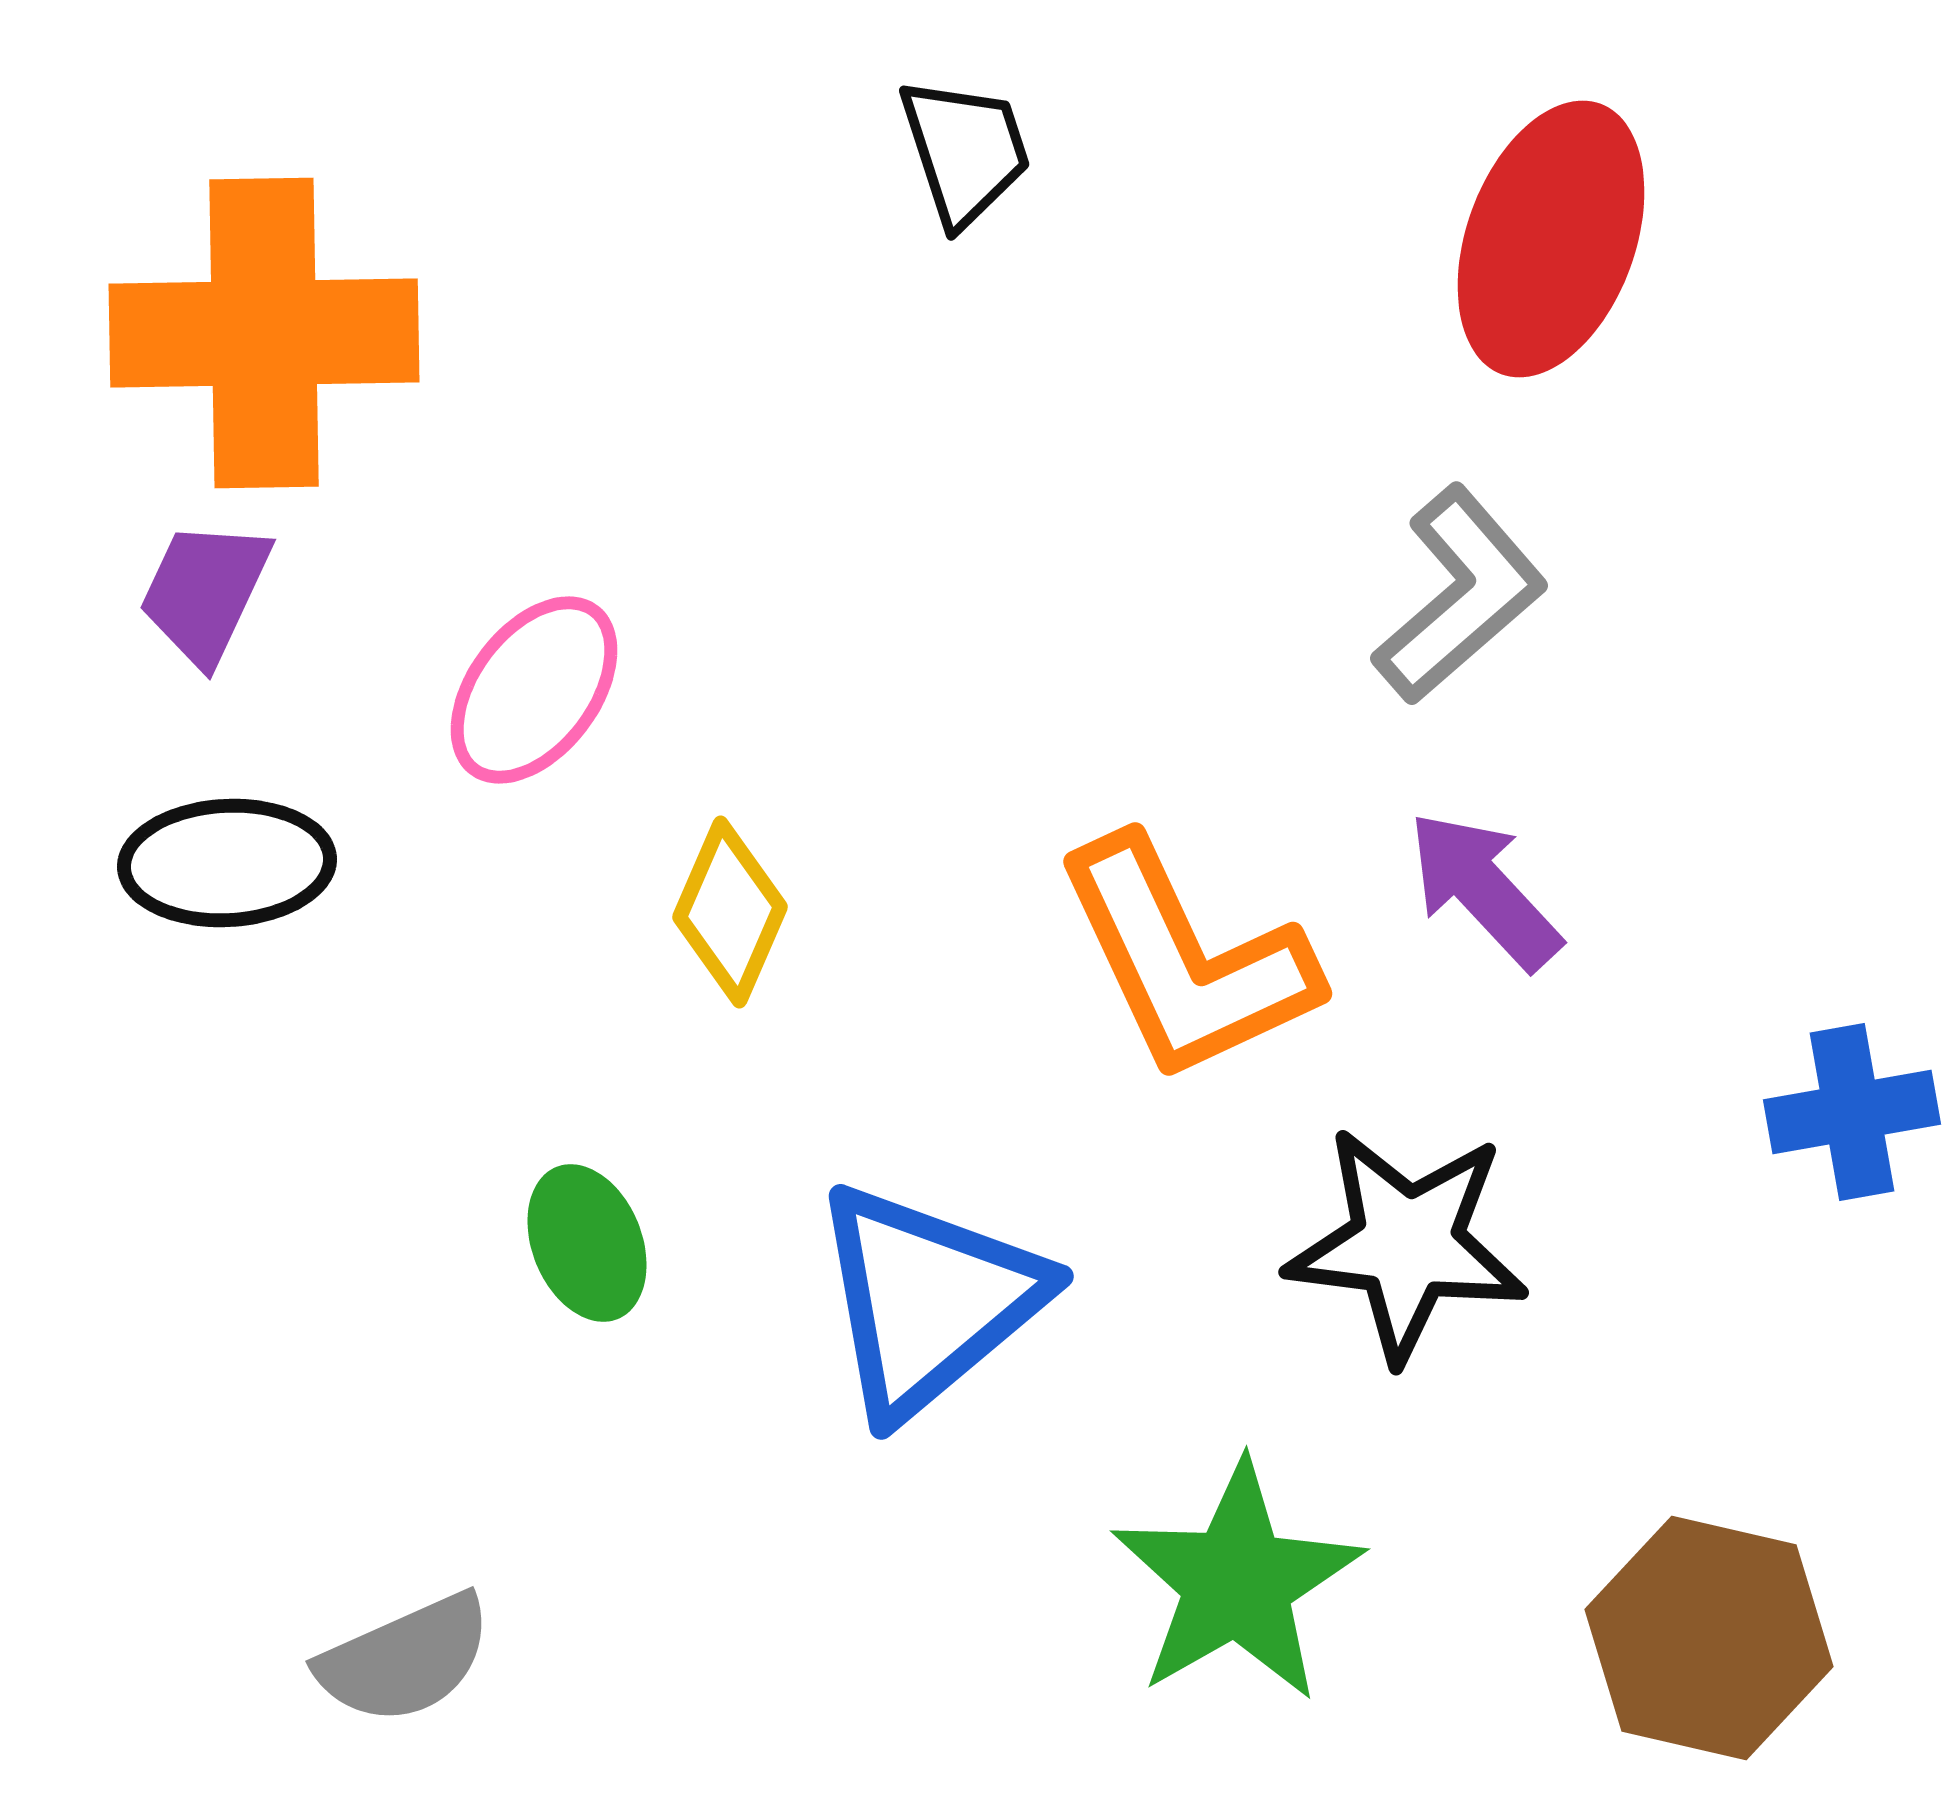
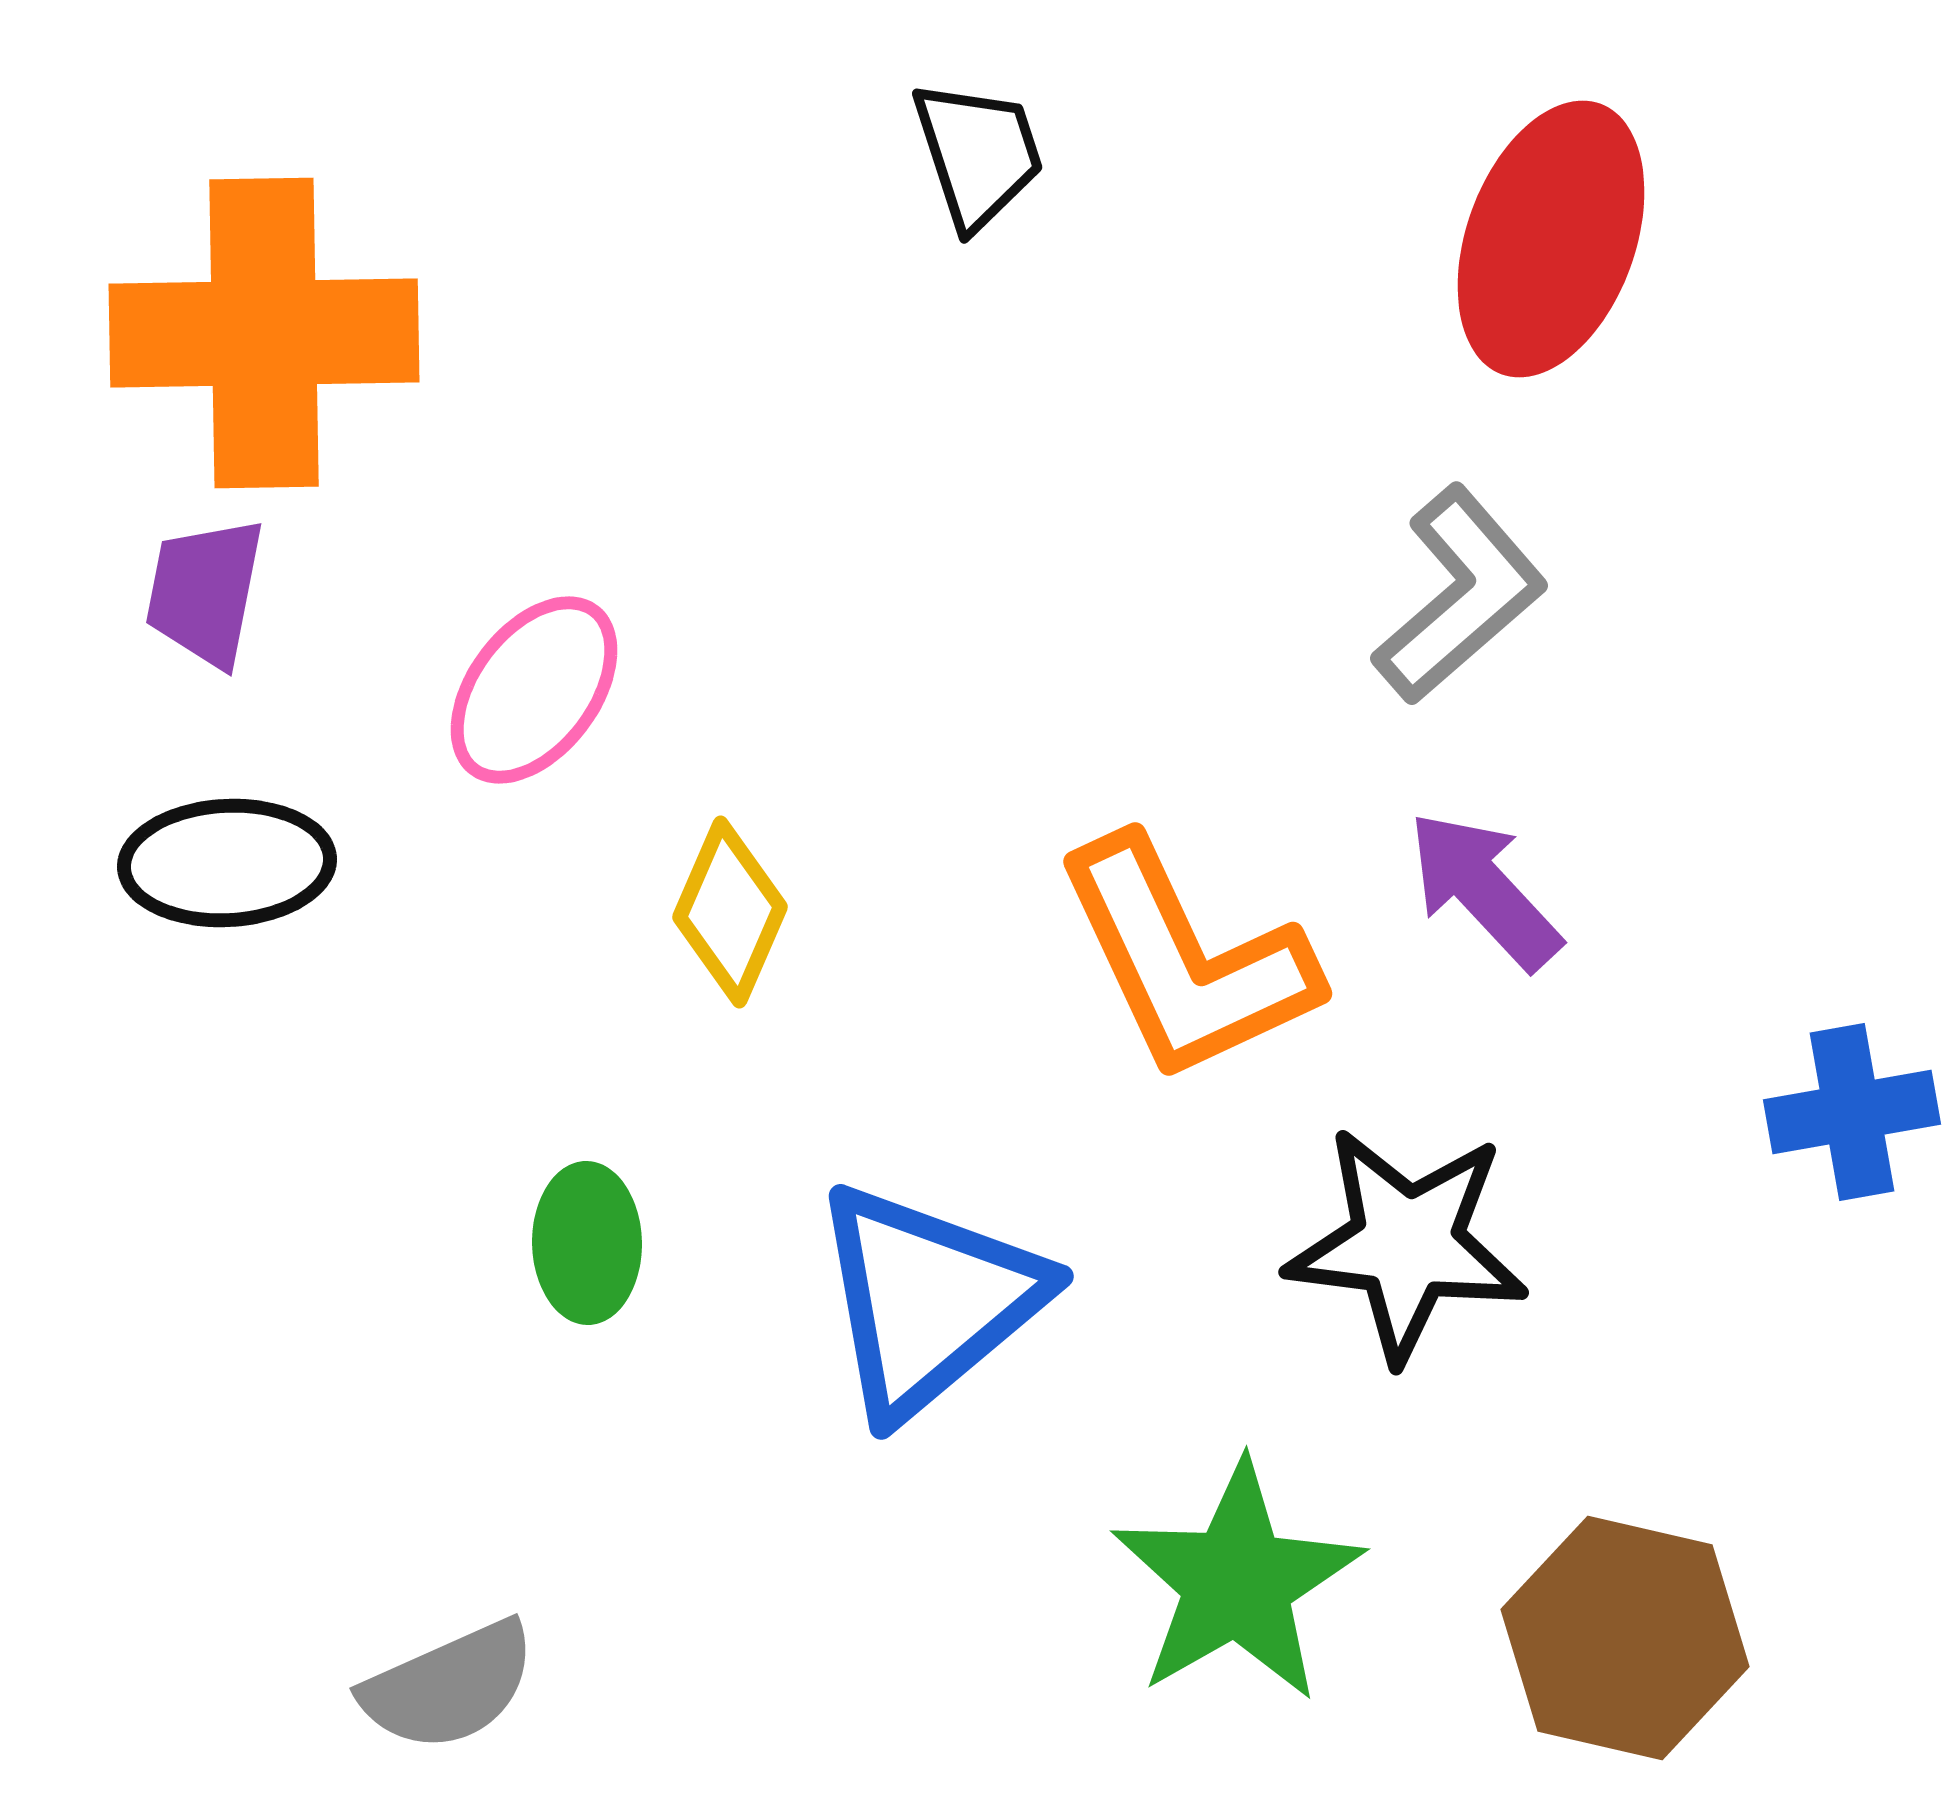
black trapezoid: moved 13 px right, 3 px down
purple trapezoid: rotated 14 degrees counterclockwise
green ellipse: rotated 21 degrees clockwise
brown hexagon: moved 84 px left
gray semicircle: moved 44 px right, 27 px down
